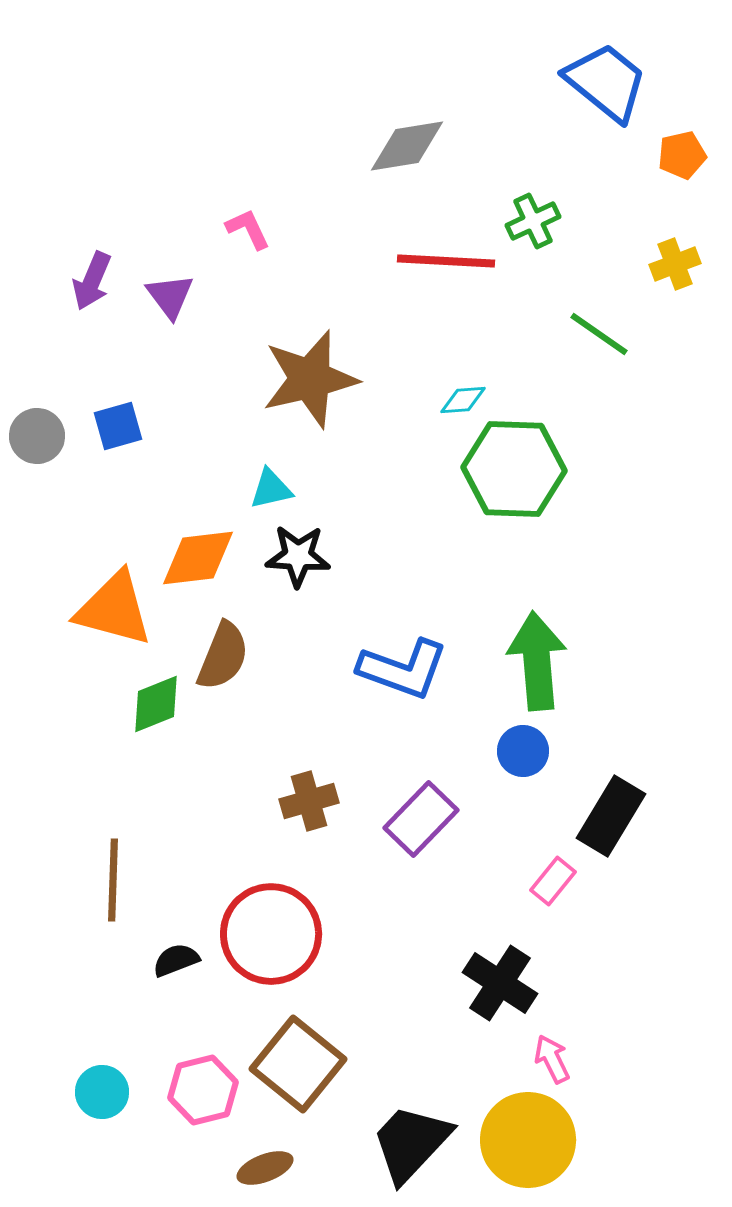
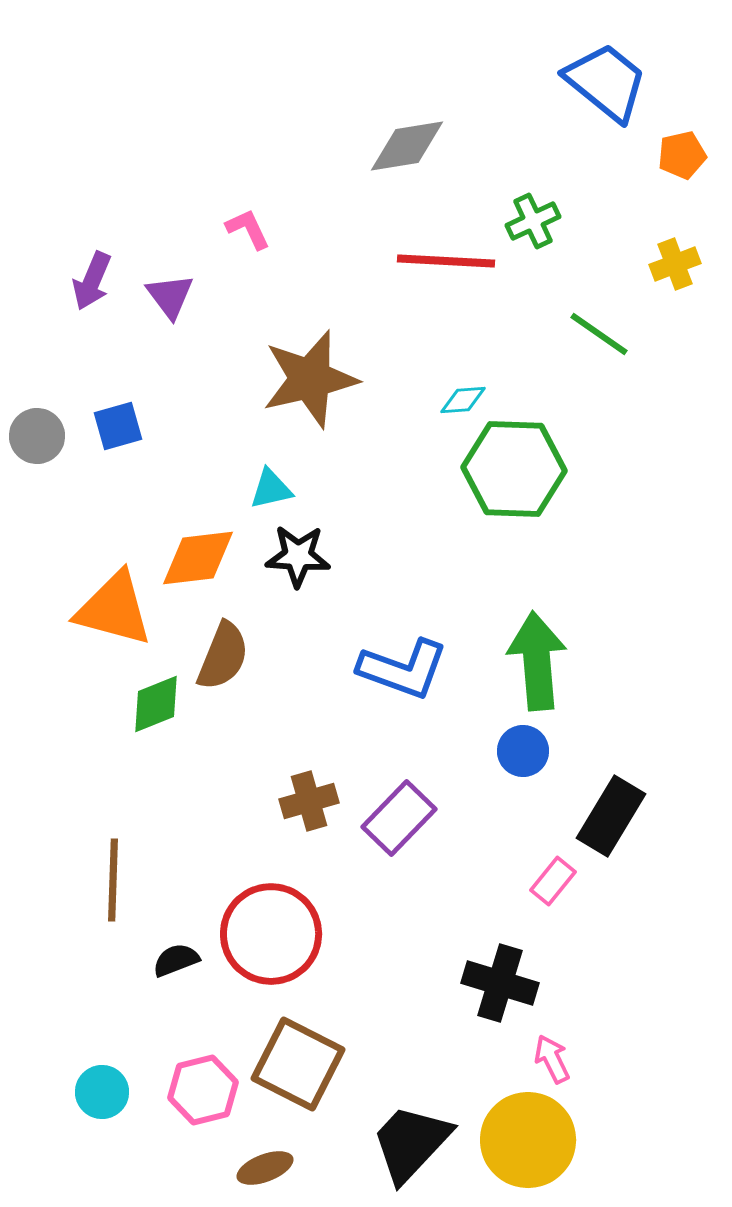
purple rectangle: moved 22 px left, 1 px up
black cross: rotated 16 degrees counterclockwise
brown square: rotated 12 degrees counterclockwise
